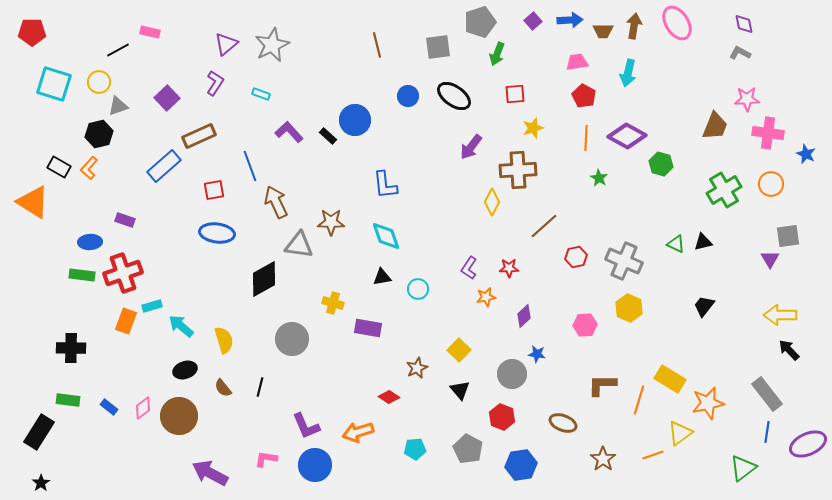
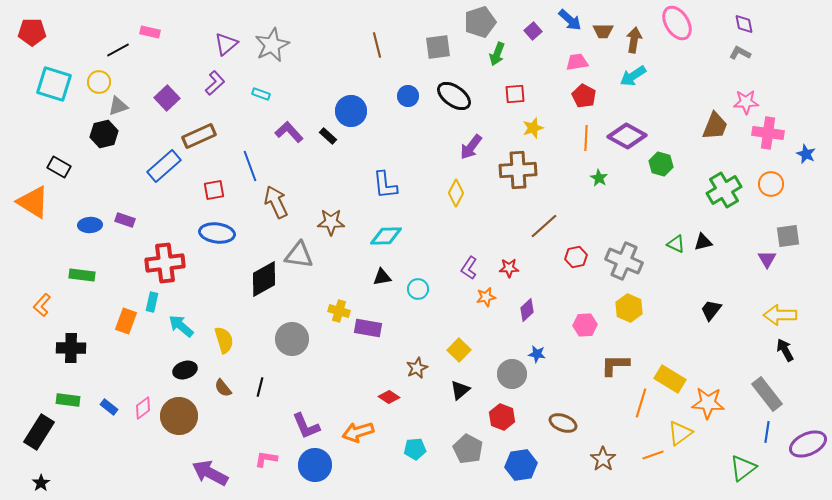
blue arrow at (570, 20): rotated 45 degrees clockwise
purple square at (533, 21): moved 10 px down
brown arrow at (634, 26): moved 14 px down
cyan arrow at (628, 73): moved 5 px right, 3 px down; rotated 44 degrees clockwise
purple L-shape at (215, 83): rotated 15 degrees clockwise
pink star at (747, 99): moved 1 px left, 3 px down
blue circle at (355, 120): moved 4 px left, 9 px up
black hexagon at (99, 134): moved 5 px right
orange L-shape at (89, 168): moved 47 px left, 137 px down
yellow diamond at (492, 202): moved 36 px left, 9 px up
cyan diamond at (386, 236): rotated 72 degrees counterclockwise
blue ellipse at (90, 242): moved 17 px up
gray triangle at (299, 245): moved 10 px down
purple triangle at (770, 259): moved 3 px left
red cross at (123, 273): moved 42 px right, 10 px up; rotated 12 degrees clockwise
yellow cross at (333, 303): moved 6 px right, 8 px down
cyan rectangle at (152, 306): moved 4 px up; rotated 60 degrees counterclockwise
black trapezoid at (704, 306): moved 7 px right, 4 px down
purple diamond at (524, 316): moved 3 px right, 6 px up
black arrow at (789, 350): moved 4 px left; rotated 15 degrees clockwise
brown L-shape at (602, 385): moved 13 px right, 20 px up
black triangle at (460, 390): rotated 30 degrees clockwise
orange line at (639, 400): moved 2 px right, 3 px down
orange star at (708, 403): rotated 16 degrees clockwise
